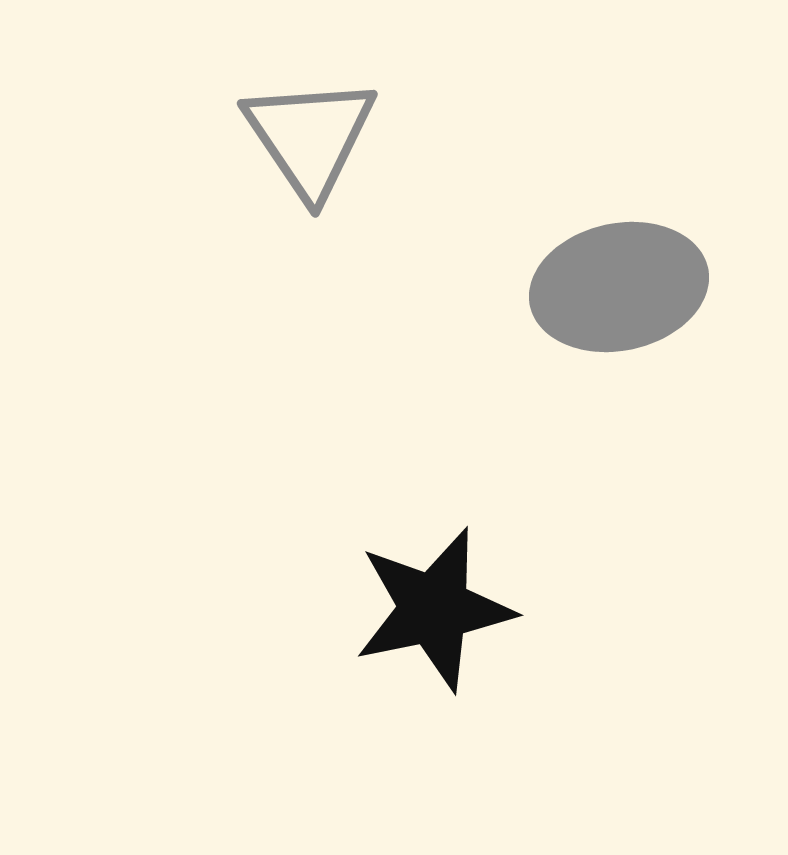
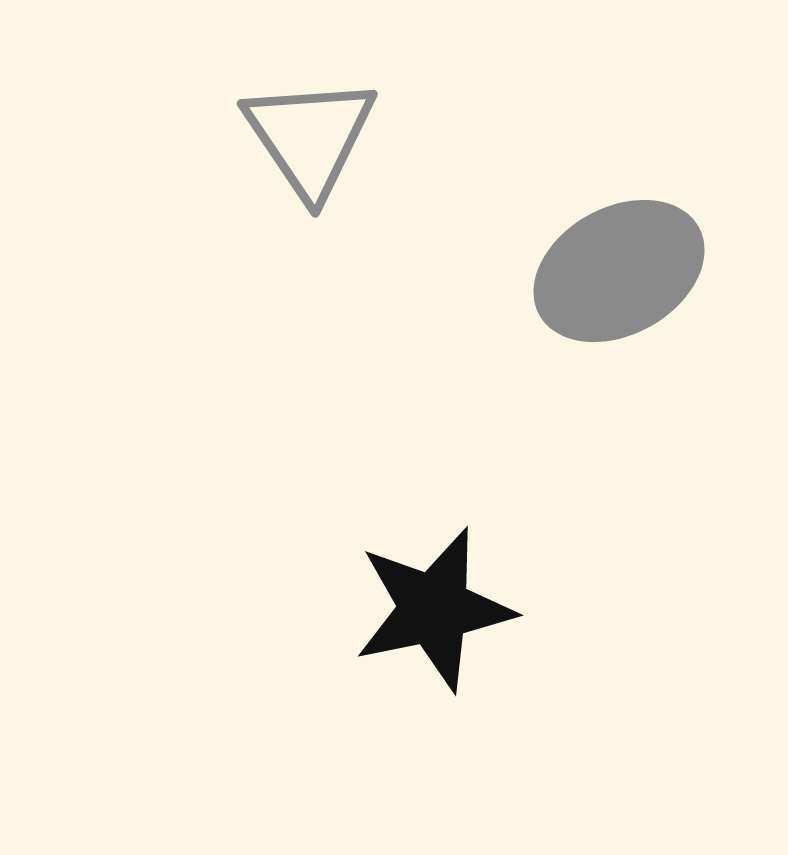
gray ellipse: moved 16 px up; rotated 17 degrees counterclockwise
